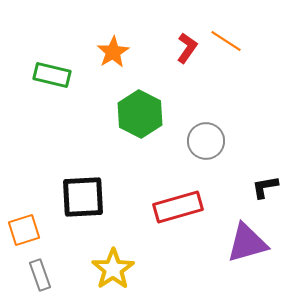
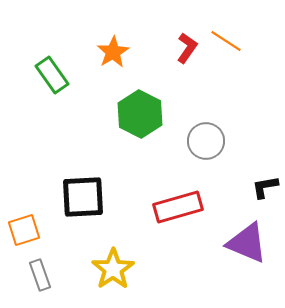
green rectangle: rotated 42 degrees clockwise
purple triangle: rotated 39 degrees clockwise
